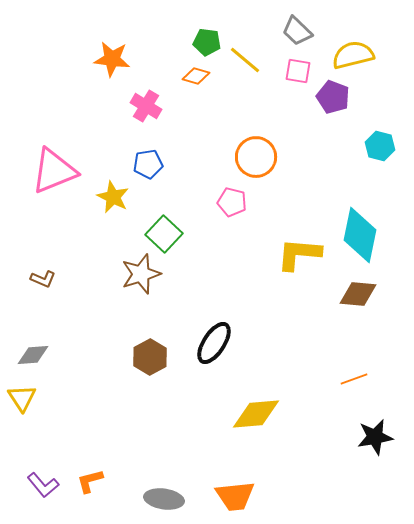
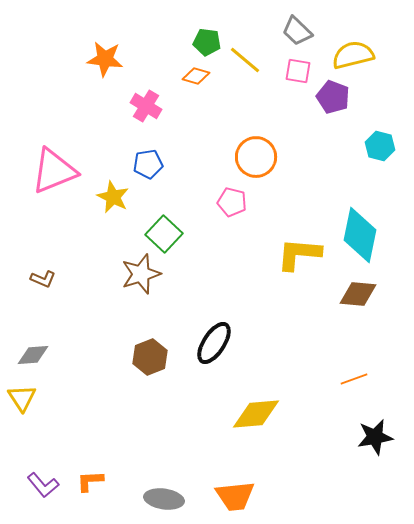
orange star: moved 7 px left
brown hexagon: rotated 8 degrees clockwise
orange L-shape: rotated 12 degrees clockwise
